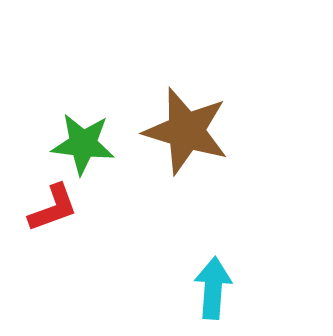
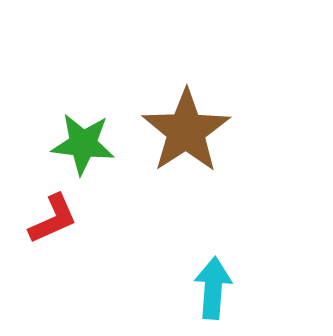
brown star: rotated 22 degrees clockwise
red L-shape: moved 11 px down; rotated 4 degrees counterclockwise
